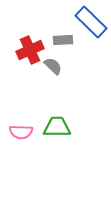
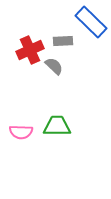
gray rectangle: moved 1 px down
gray semicircle: moved 1 px right
green trapezoid: moved 1 px up
